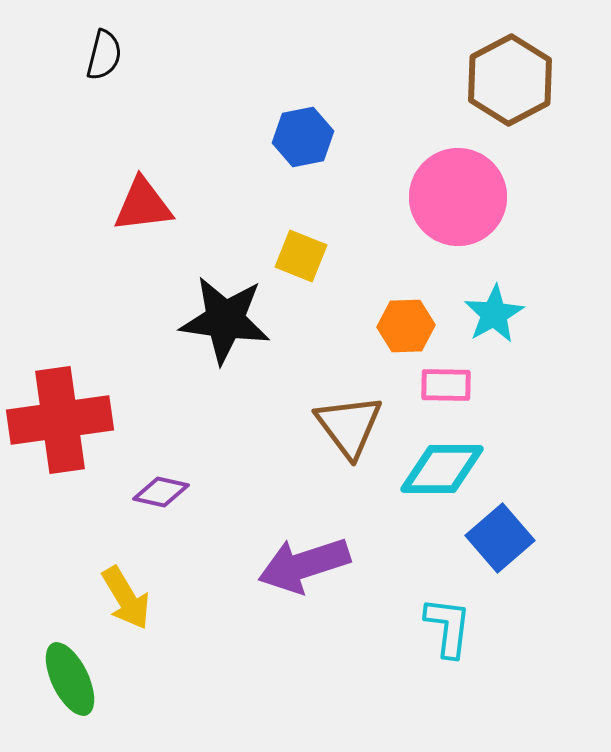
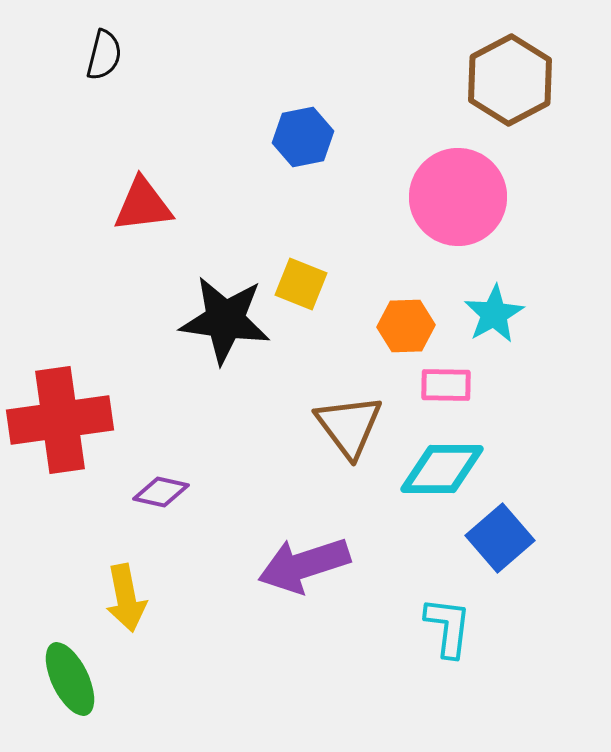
yellow square: moved 28 px down
yellow arrow: rotated 20 degrees clockwise
